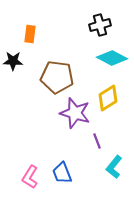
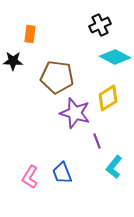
black cross: rotated 10 degrees counterclockwise
cyan diamond: moved 3 px right, 1 px up
